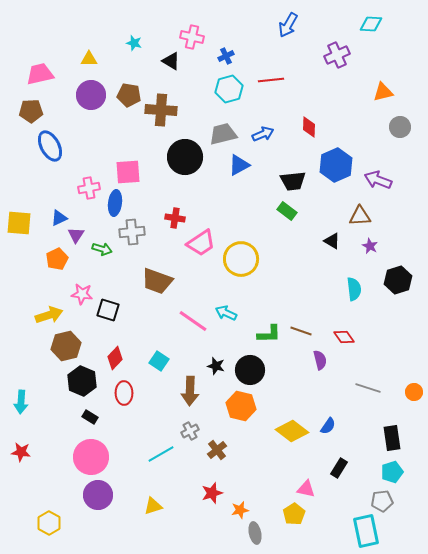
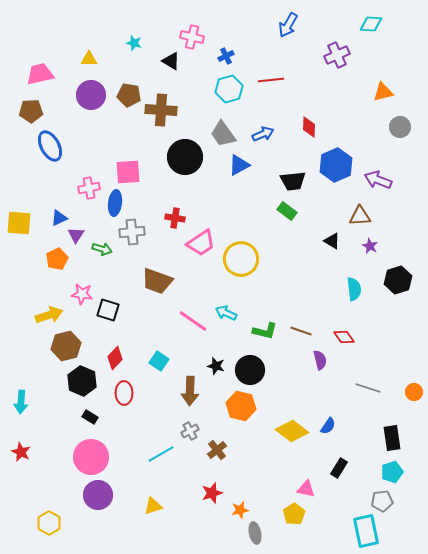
gray trapezoid at (223, 134): rotated 112 degrees counterclockwise
green L-shape at (269, 334): moved 4 px left, 3 px up; rotated 15 degrees clockwise
red star at (21, 452): rotated 18 degrees clockwise
